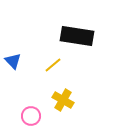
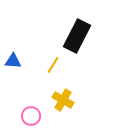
black rectangle: rotated 72 degrees counterclockwise
blue triangle: rotated 42 degrees counterclockwise
yellow line: rotated 18 degrees counterclockwise
